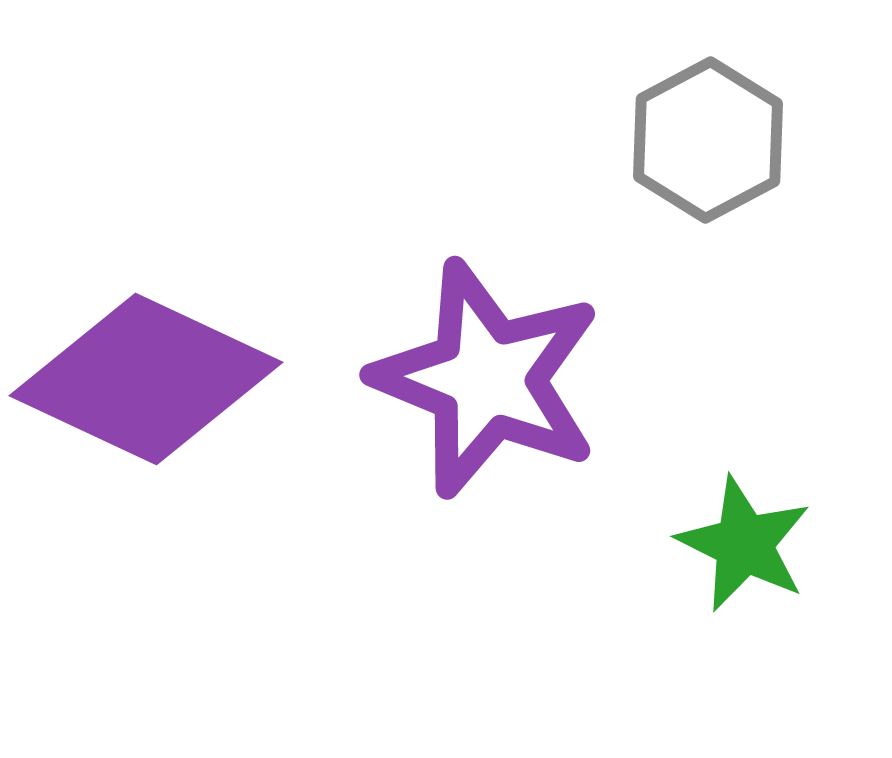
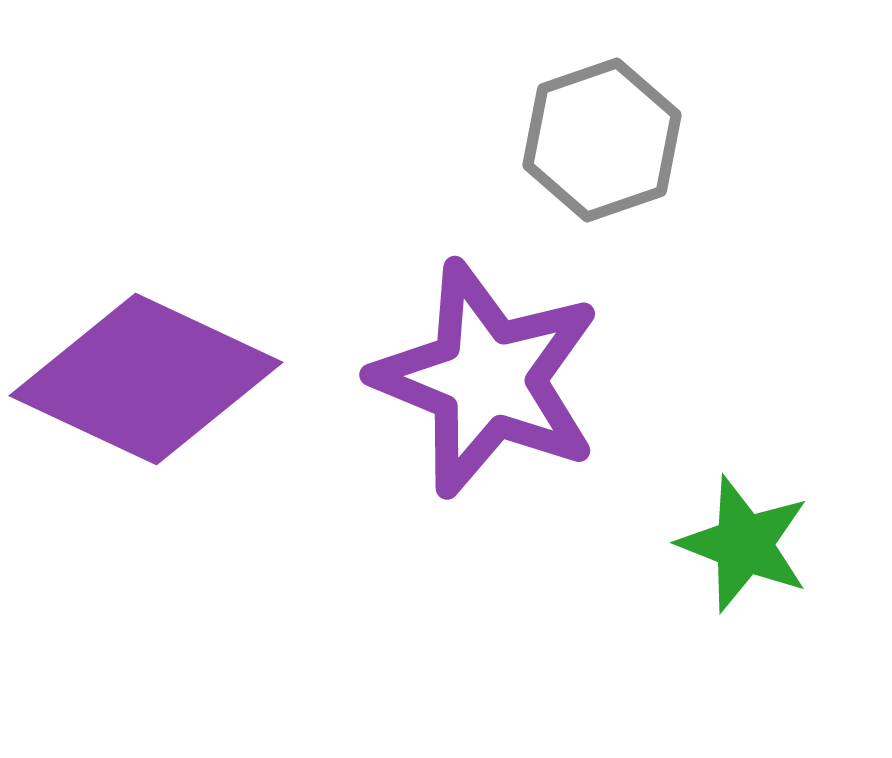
gray hexagon: moved 106 px left; rotated 9 degrees clockwise
green star: rotated 5 degrees counterclockwise
